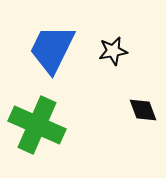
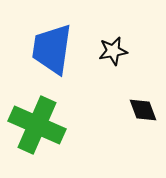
blue trapezoid: rotated 18 degrees counterclockwise
